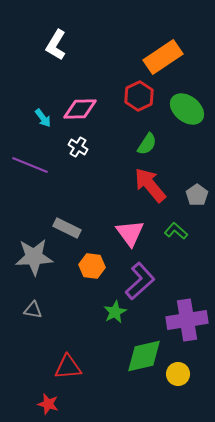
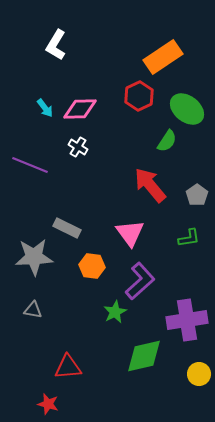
cyan arrow: moved 2 px right, 10 px up
green semicircle: moved 20 px right, 3 px up
green L-shape: moved 13 px right, 7 px down; rotated 130 degrees clockwise
yellow circle: moved 21 px right
